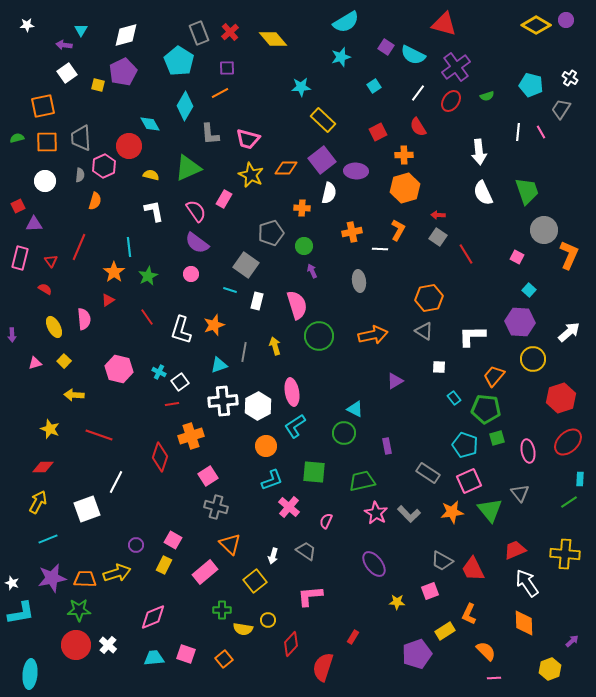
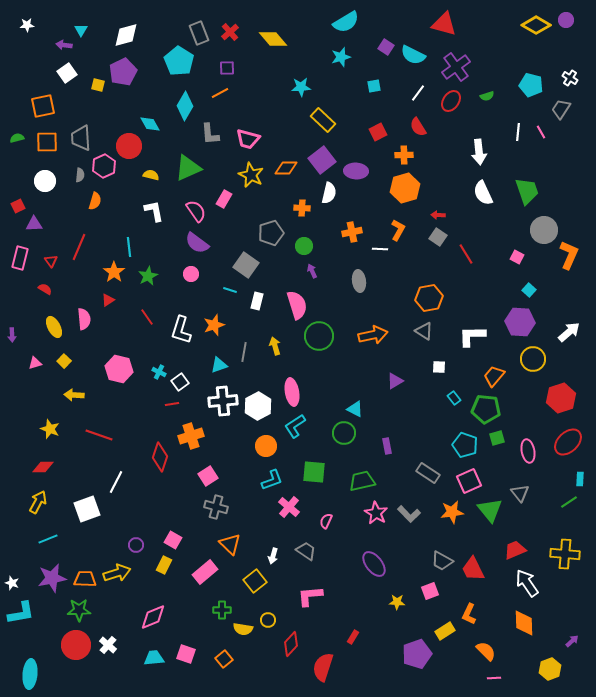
cyan square at (374, 86): rotated 24 degrees clockwise
